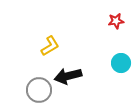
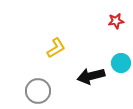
yellow L-shape: moved 6 px right, 2 px down
black arrow: moved 23 px right
gray circle: moved 1 px left, 1 px down
